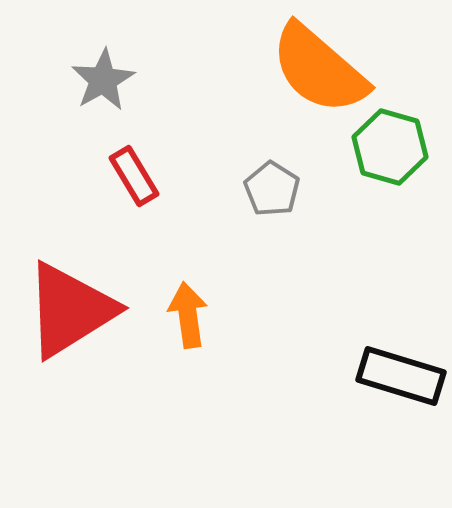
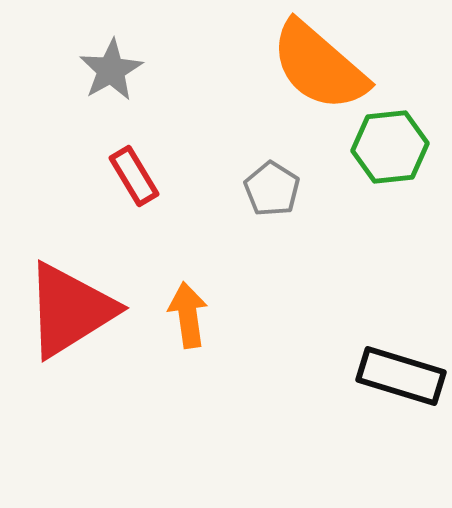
orange semicircle: moved 3 px up
gray star: moved 8 px right, 10 px up
green hexagon: rotated 22 degrees counterclockwise
